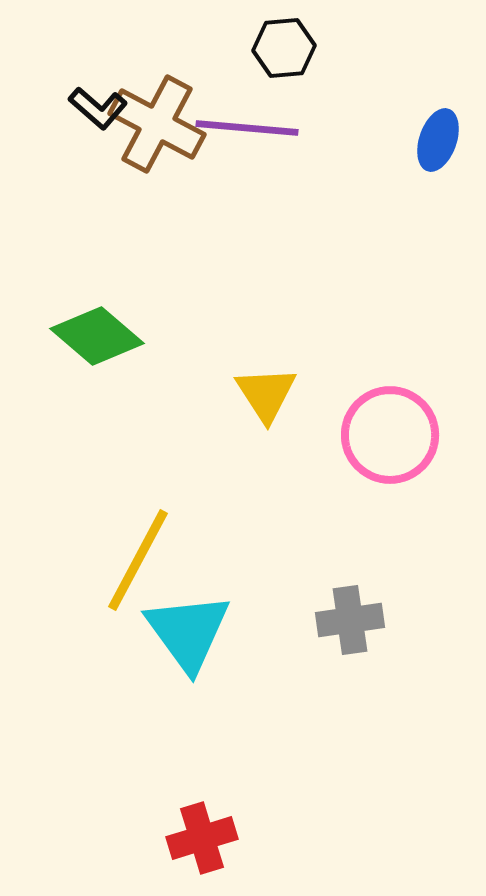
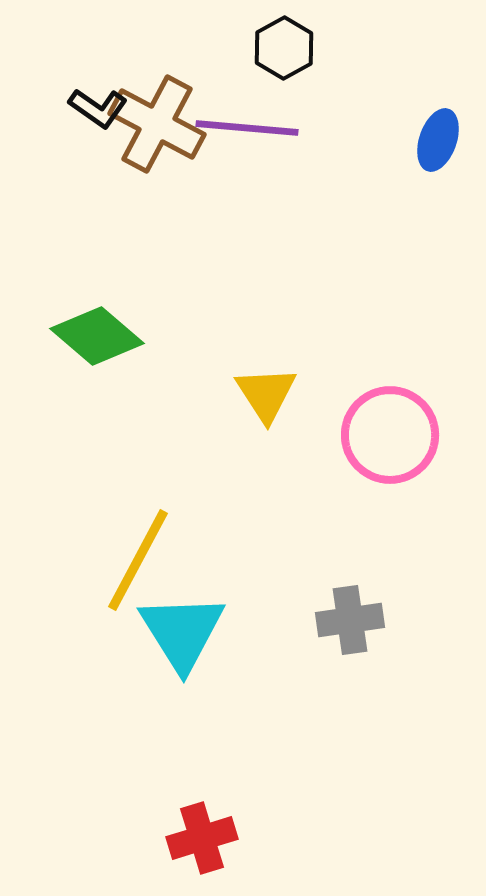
black hexagon: rotated 24 degrees counterclockwise
black L-shape: rotated 6 degrees counterclockwise
cyan triangle: moved 6 px left; rotated 4 degrees clockwise
